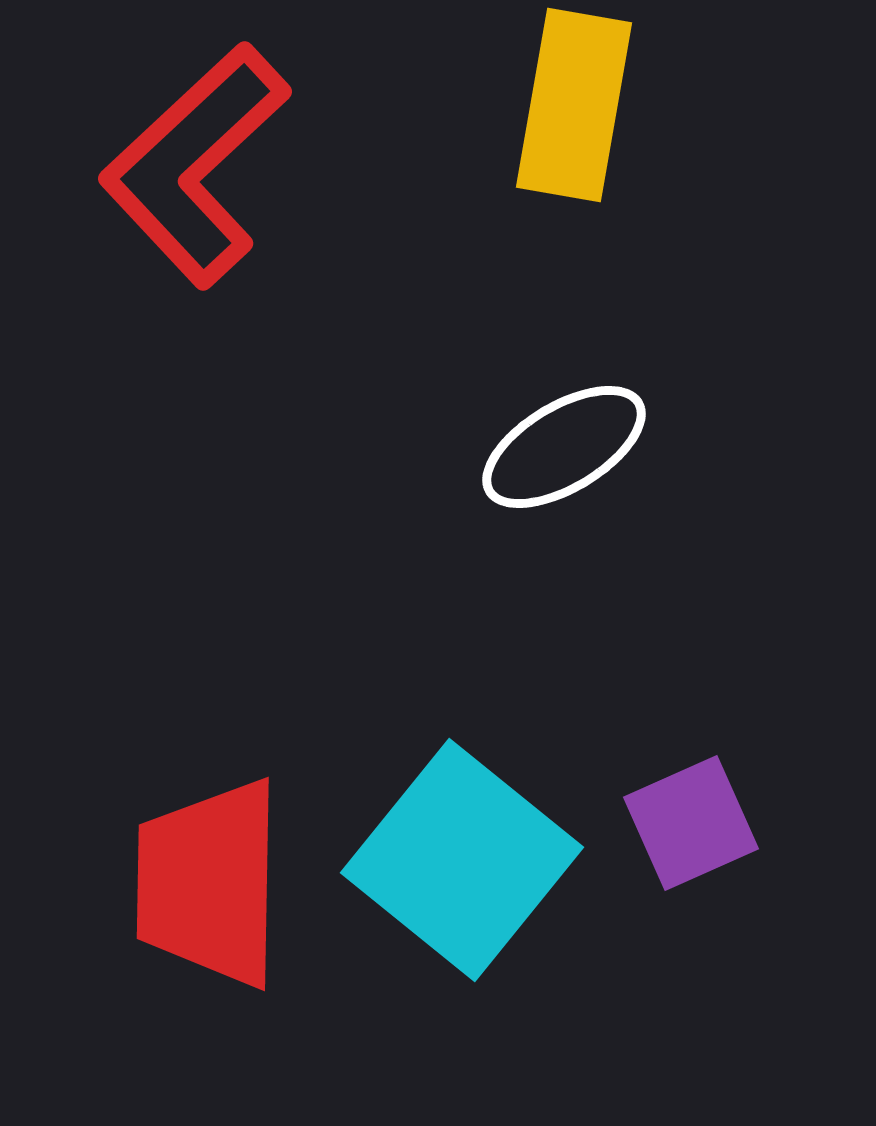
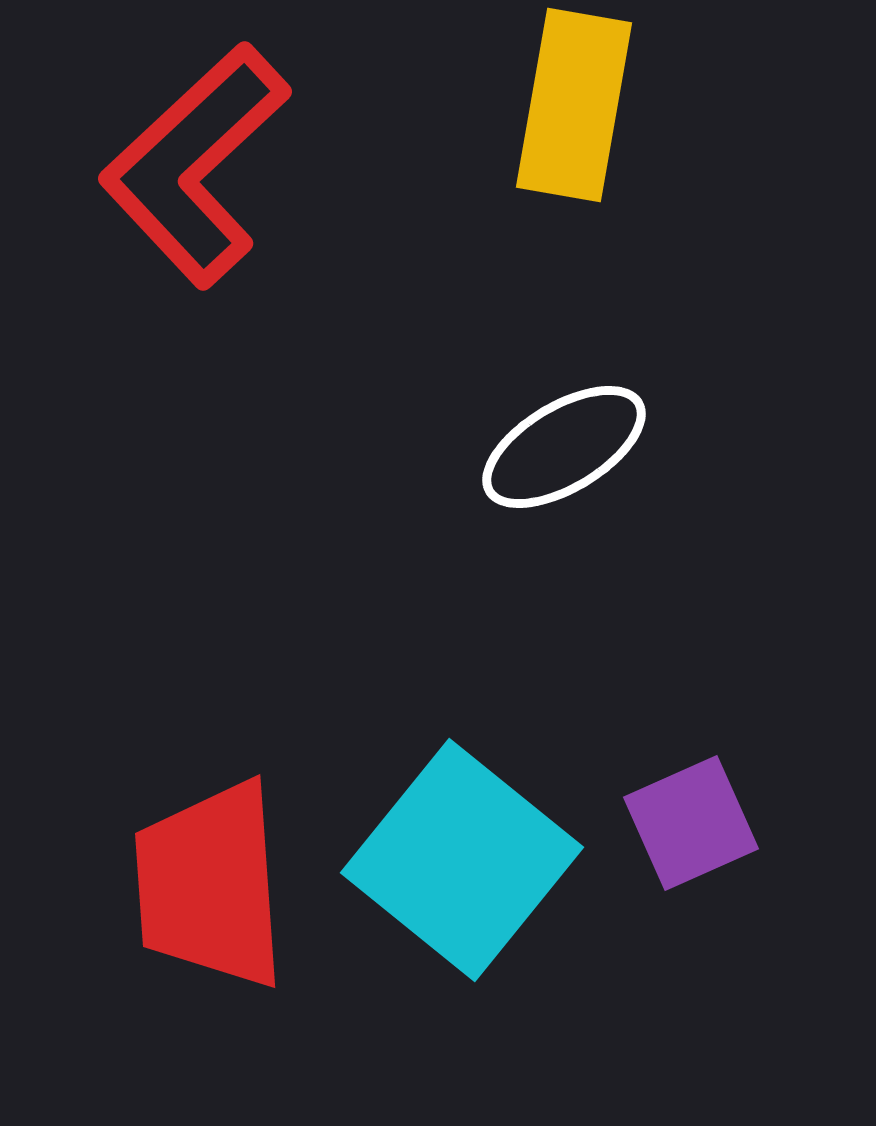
red trapezoid: moved 1 px right, 2 px down; rotated 5 degrees counterclockwise
